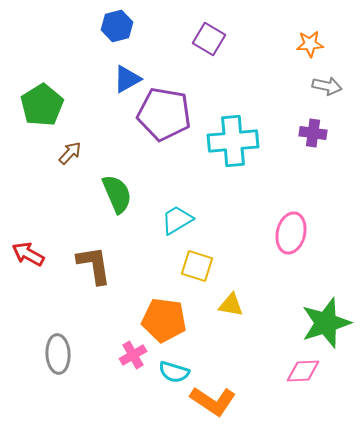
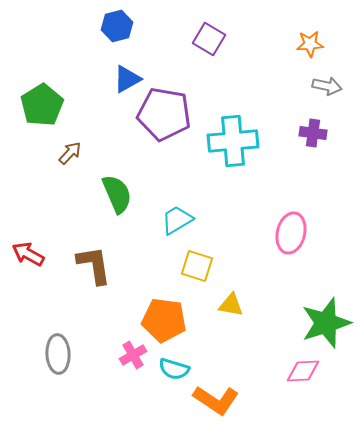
cyan semicircle: moved 3 px up
orange L-shape: moved 3 px right, 1 px up
